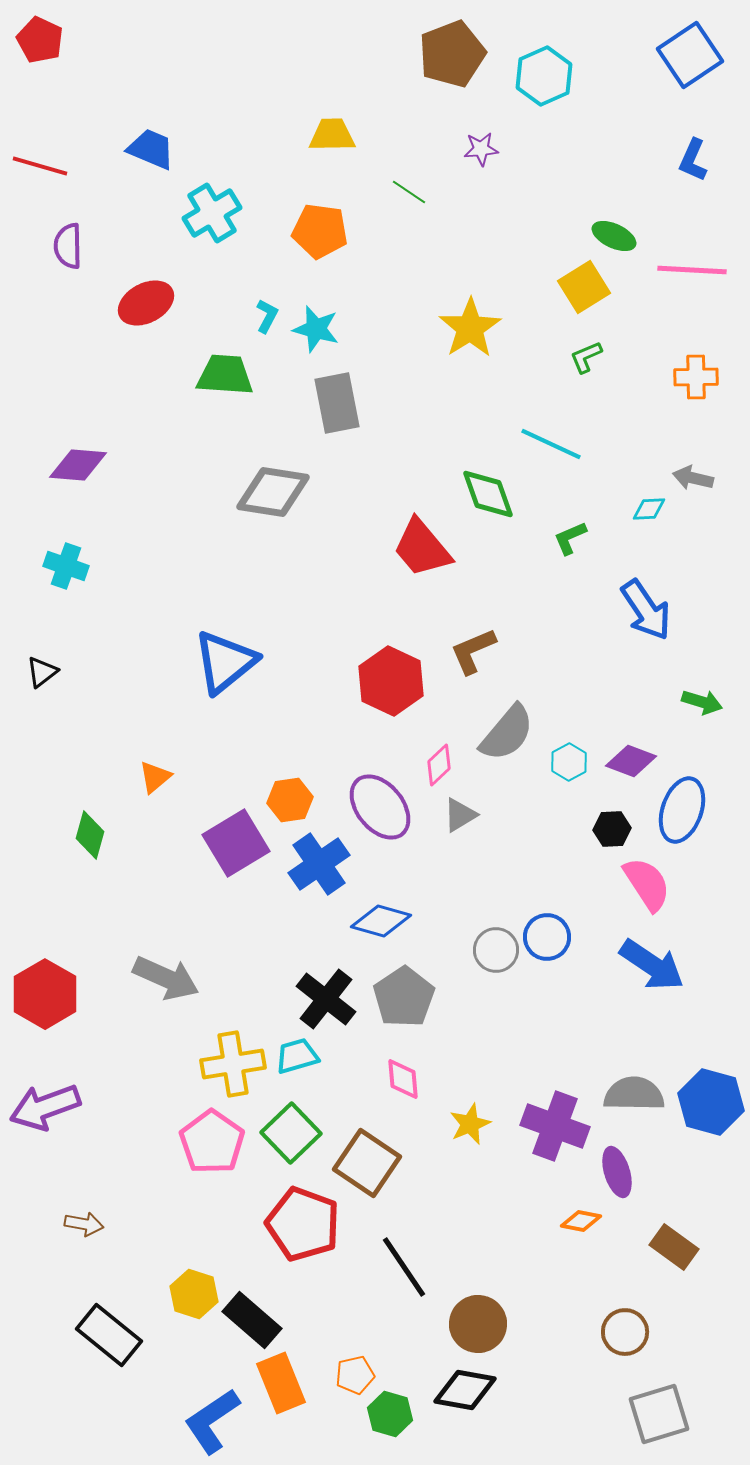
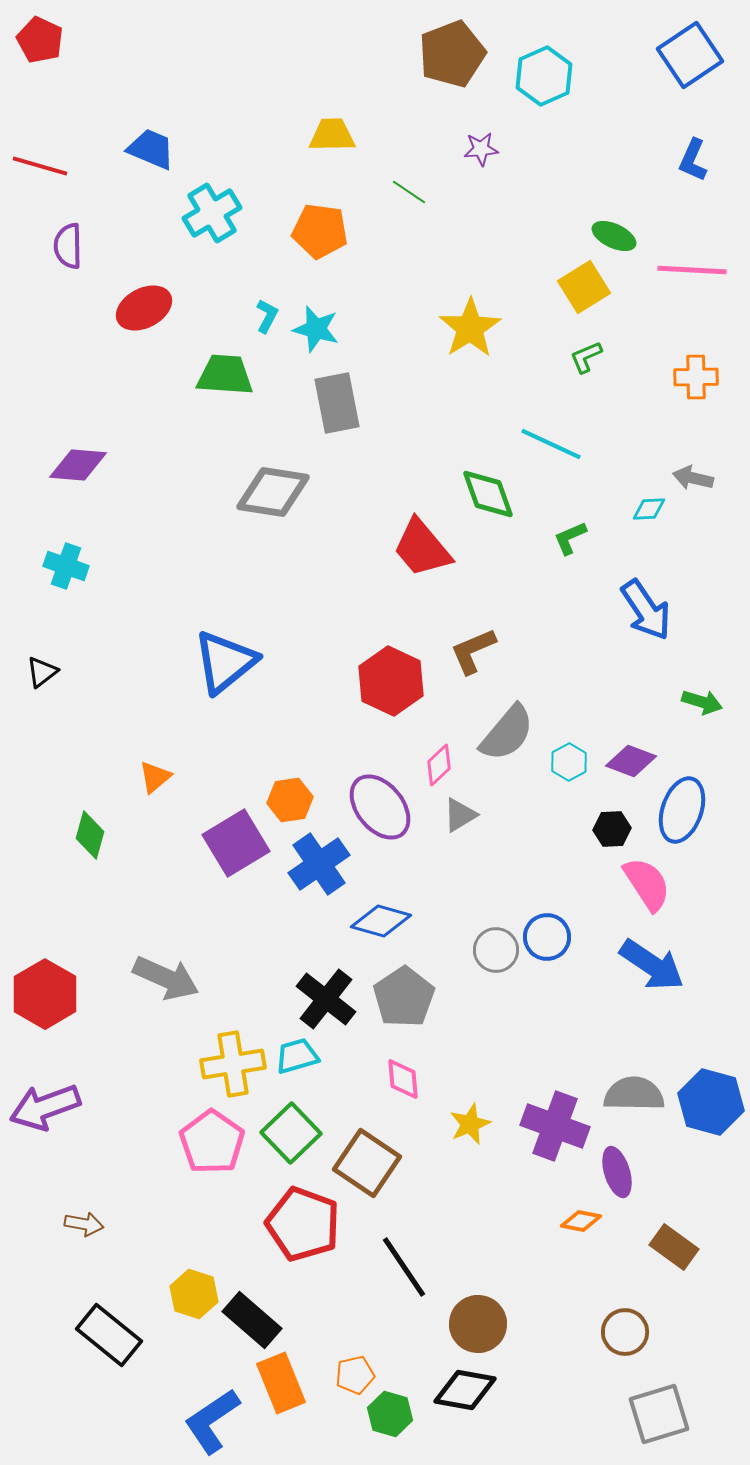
red ellipse at (146, 303): moved 2 px left, 5 px down
